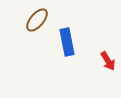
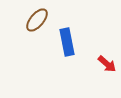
red arrow: moved 1 px left, 3 px down; rotated 18 degrees counterclockwise
